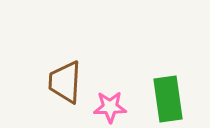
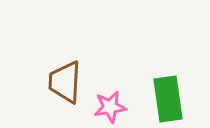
pink star: rotated 8 degrees counterclockwise
